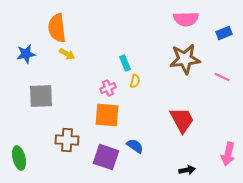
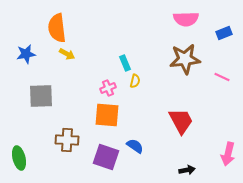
red trapezoid: moved 1 px left, 1 px down
